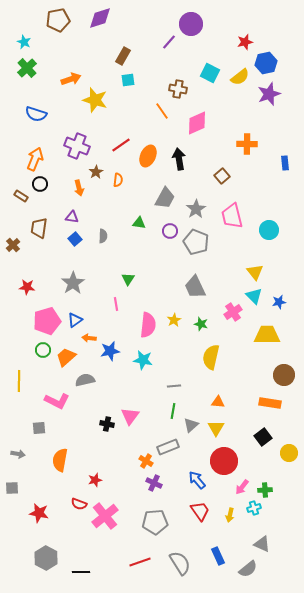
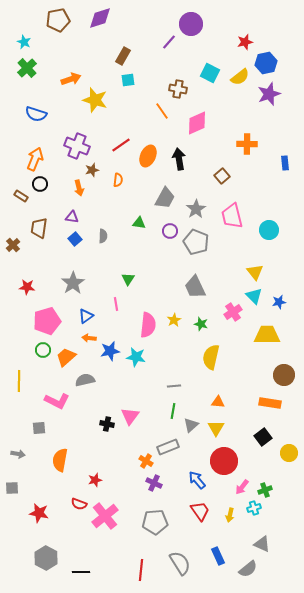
brown star at (96, 172): moved 4 px left, 2 px up; rotated 16 degrees clockwise
blue triangle at (75, 320): moved 11 px right, 4 px up
cyan star at (143, 360): moved 7 px left, 3 px up
green cross at (265, 490): rotated 16 degrees counterclockwise
red line at (140, 562): moved 1 px right, 8 px down; rotated 65 degrees counterclockwise
